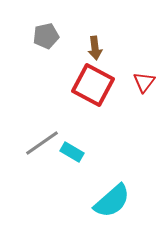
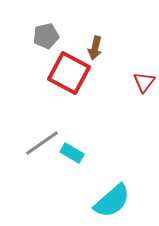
brown arrow: rotated 20 degrees clockwise
red square: moved 24 px left, 12 px up
cyan rectangle: moved 1 px down
